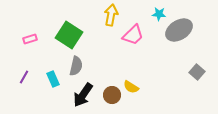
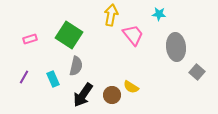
gray ellipse: moved 3 px left, 17 px down; rotated 64 degrees counterclockwise
pink trapezoid: rotated 85 degrees counterclockwise
